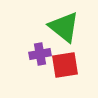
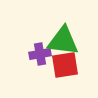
green triangle: moved 1 px left, 14 px down; rotated 32 degrees counterclockwise
